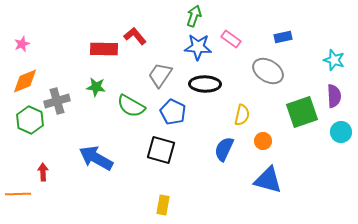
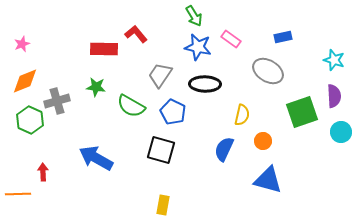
green arrow: rotated 130 degrees clockwise
red L-shape: moved 1 px right, 2 px up
blue star: rotated 8 degrees clockwise
